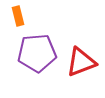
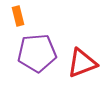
red triangle: moved 1 px right, 1 px down
